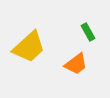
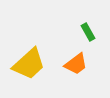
yellow trapezoid: moved 17 px down
